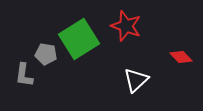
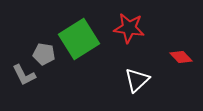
red star: moved 3 px right, 2 px down; rotated 12 degrees counterclockwise
gray pentagon: moved 2 px left
gray L-shape: rotated 35 degrees counterclockwise
white triangle: moved 1 px right
